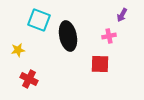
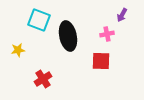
pink cross: moved 2 px left, 2 px up
red square: moved 1 px right, 3 px up
red cross: moved 14 px right; rotated 30 degrees clockwise
